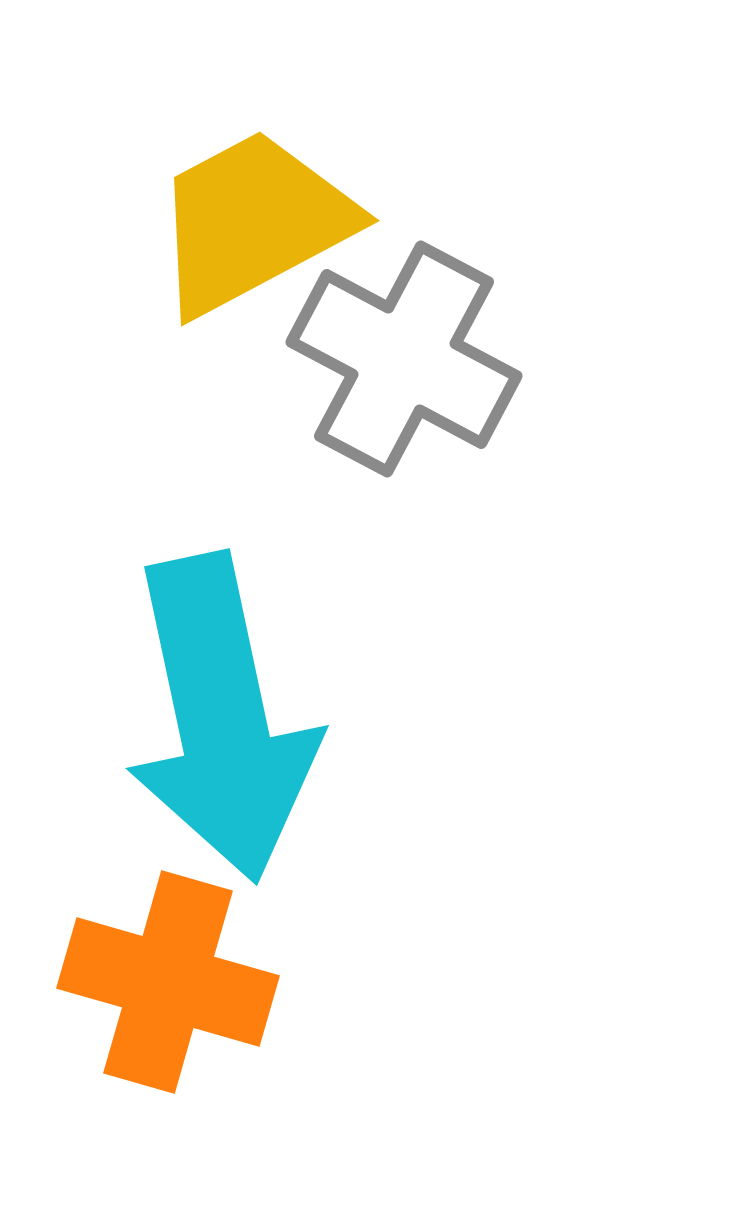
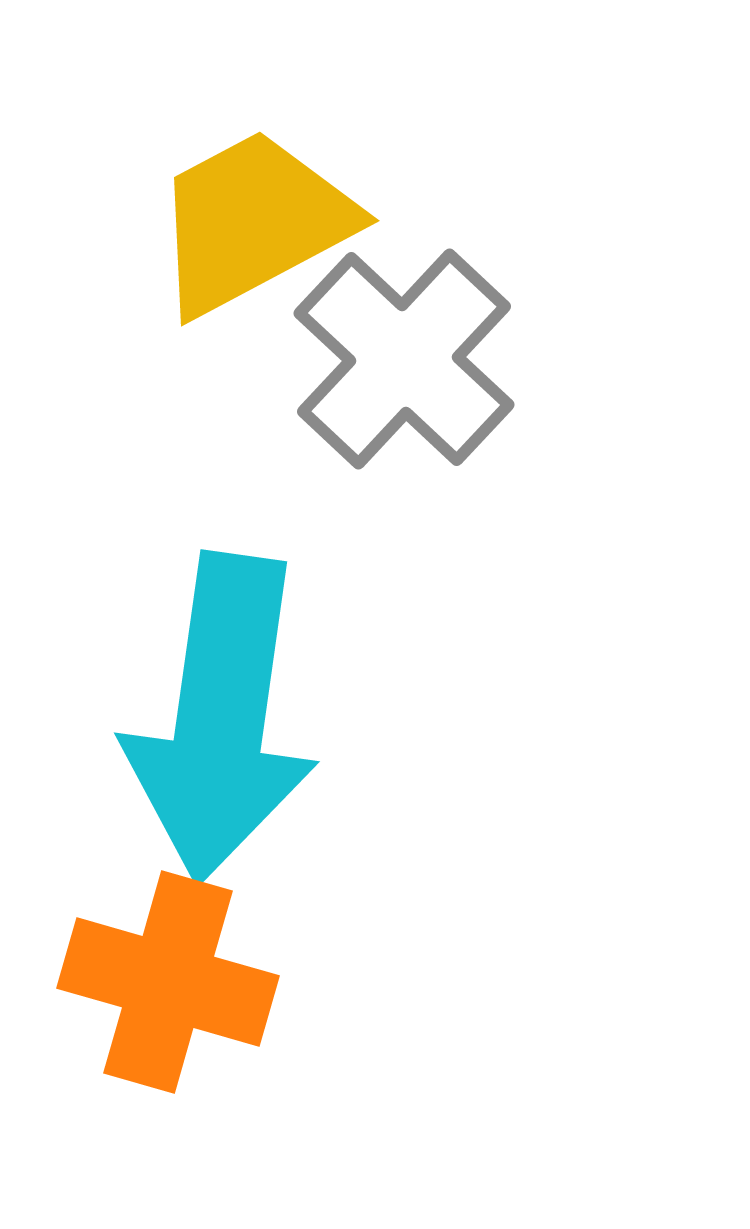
gray cross: rotated 15 degrees clockwise
cyan arrow: rotated 20 degrees clockwise
